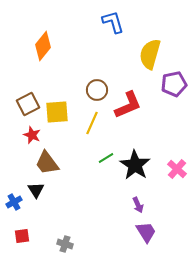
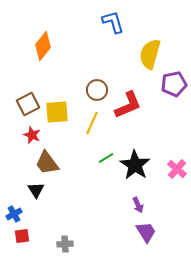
blue cross: moved 12 px down
gray cross: rotated 21 degrees counterclockwise
